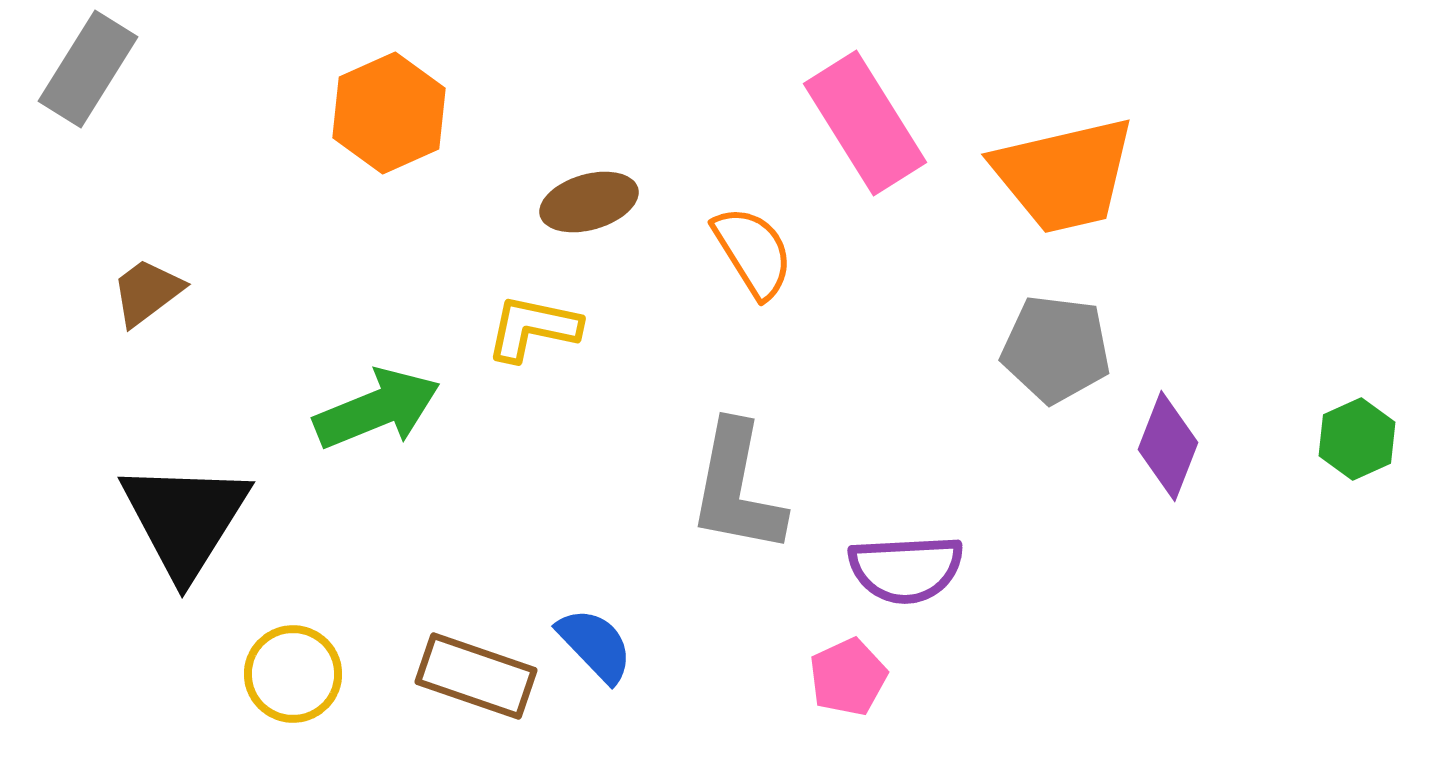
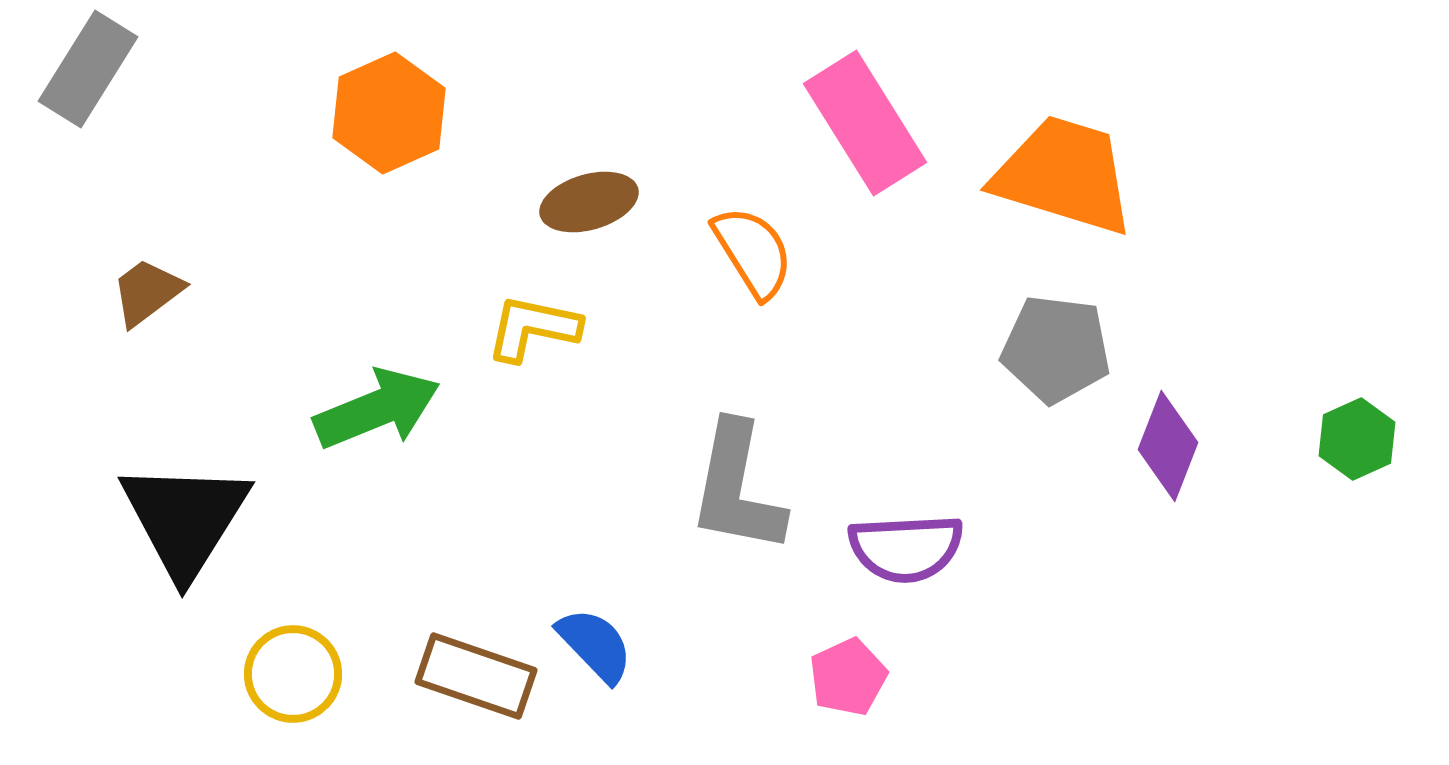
orange trapezoid: rotated 150 degrees counterclockwise
purple semicircle: moved 21 px up
